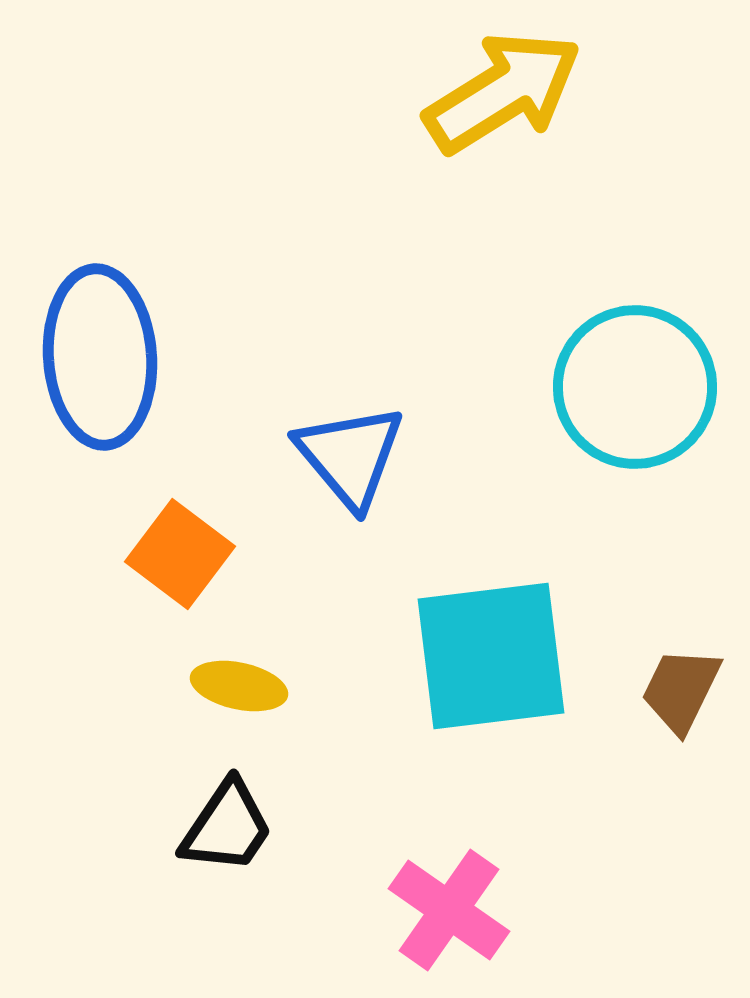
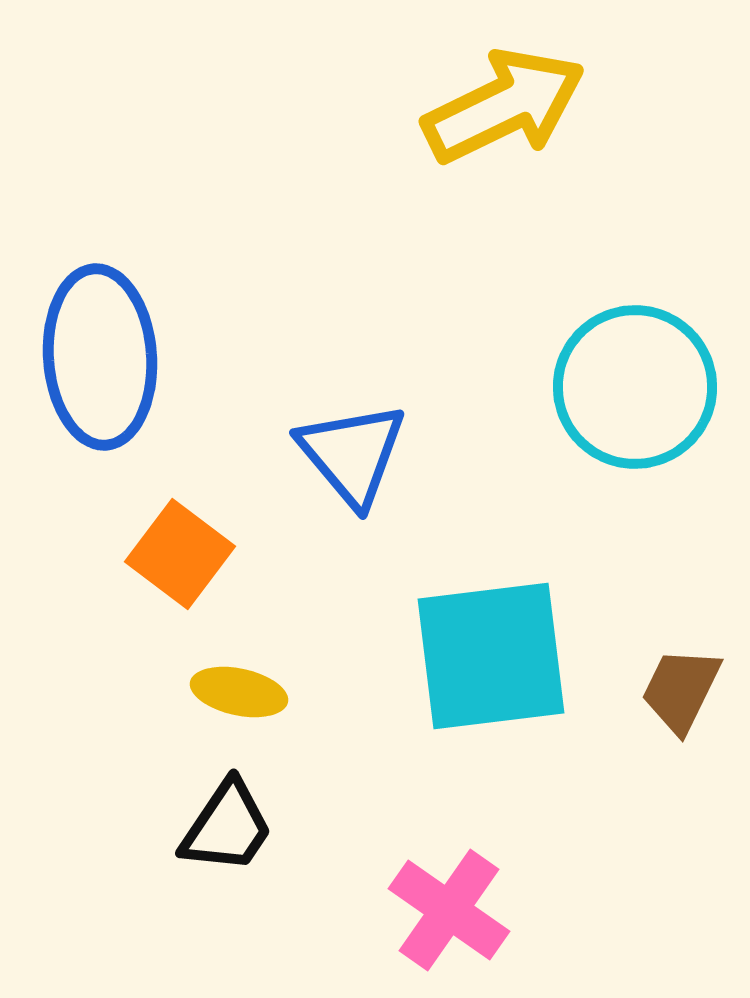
yellow arrow: moved 1 px right, 14 px down; rotated 6 degrees clockwise
blue triangle: moved 2 px right, 2 px up
yellow ellipse: moved 6 px down
